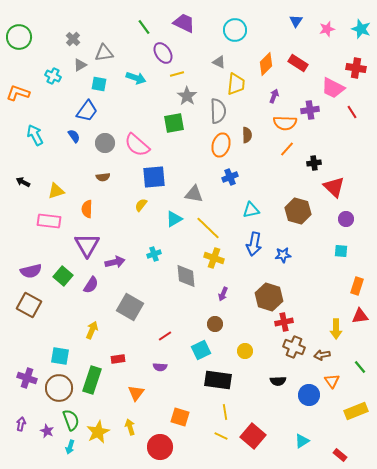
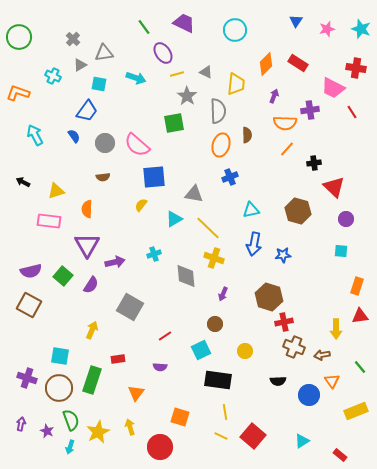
gray triangle at (219, 62): moved 13 px left, 10 px down
